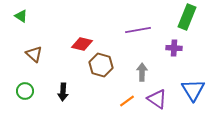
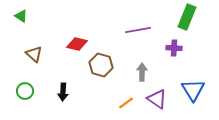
red diamond: moved 5 px left
orange line: moved 1 px left, 2 px down
